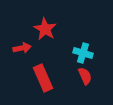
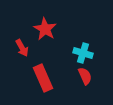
red arrow: rotated 72 degrees clockwise
